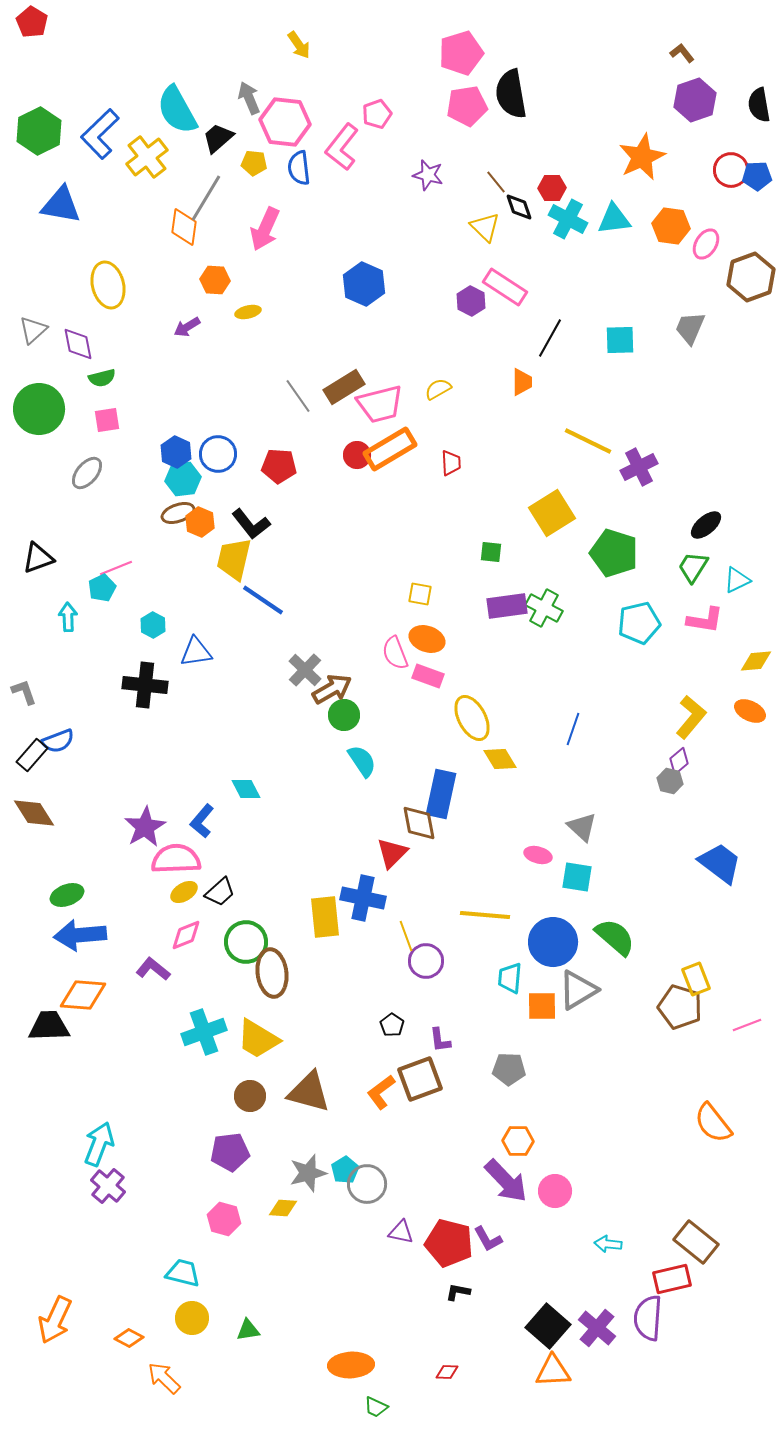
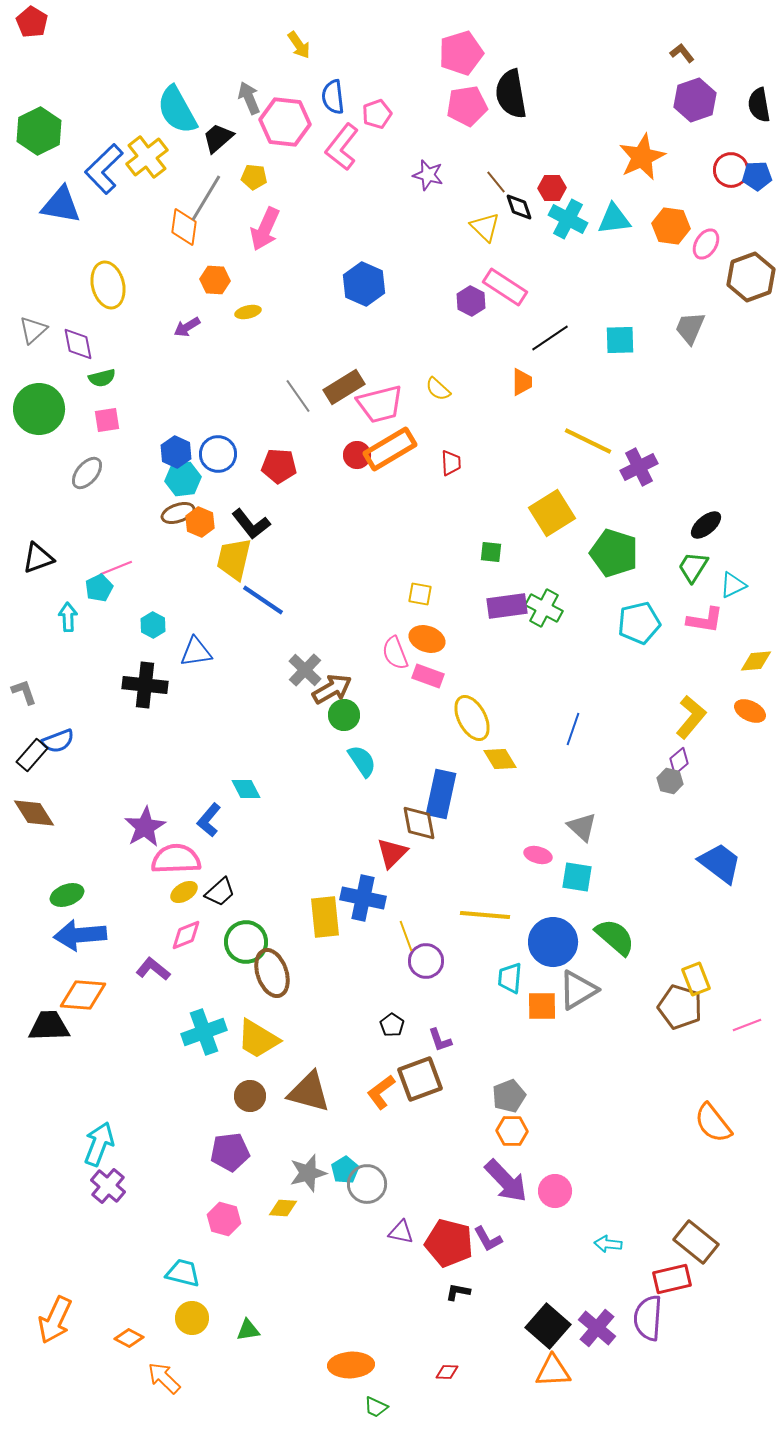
blue L-shape at (100, 134): moved 4 px right, 35 px down
yellow pentagon at (254, 163): moved 14 px down
blue semicircle at (299, 168): moved 34 px right, 71 px up
black line at (550, 338): rotated 27 degrees clockwise
yellow semicircle at (438, 389): rotated 108 degrees counterclockwise
cyan triangle at (737, 580): moved 4 px left, 5 px down
cyan pentagon at (102, 588): moved 3 px left
blue L-shape at (202, 821): moved 7 px right, 1 px up
brown ellipse at (272, 973): rotated 12 degrees counterclockwise
purple L-shape at (440, 1040): rotated 12 degrees counterclockwise
gray pentagon at (509, 1069): moved 27 px down; rotated 24 degrees counterclockwise
orange hexagon at (518, 1141): moved 6 px left, 10 px up
